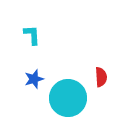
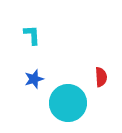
cyan circle: moved 5 px down
